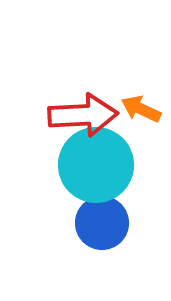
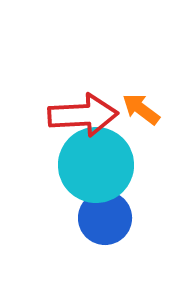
orange arrow: rotated 12 degrees clockwise
blue circle: moved 3 px right, 5 px up
